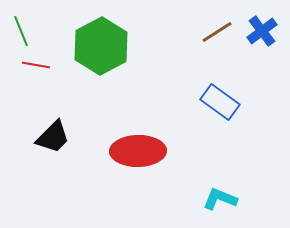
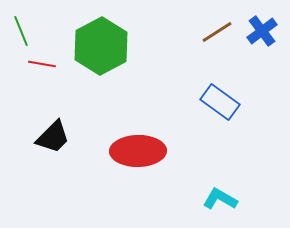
red line: moved 6 px right, 1 px up
cyan L-shape: rotated 8 degrees clockwise
